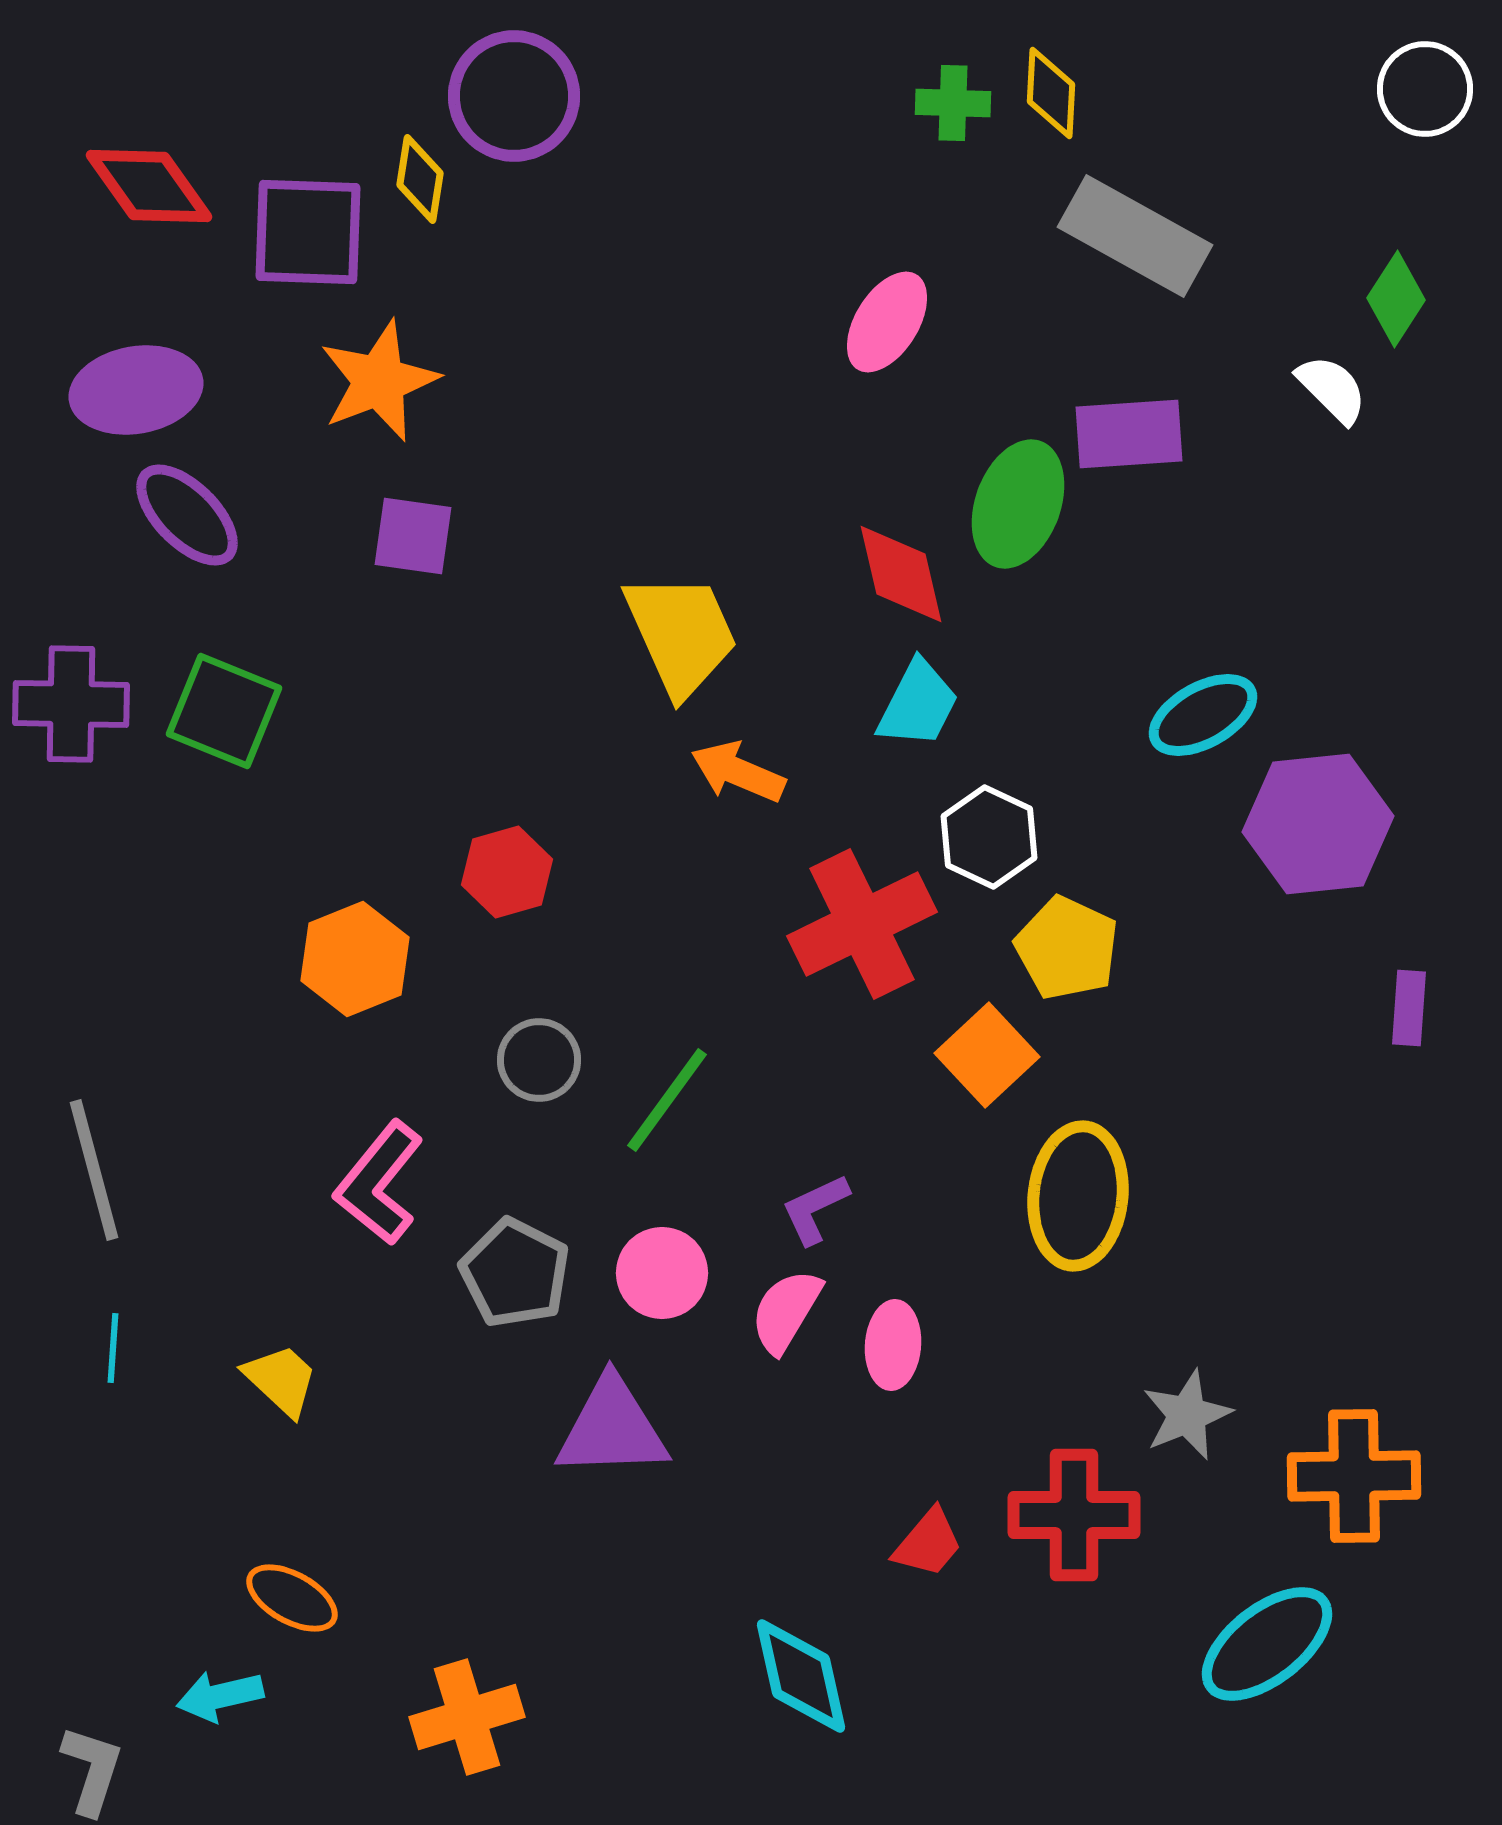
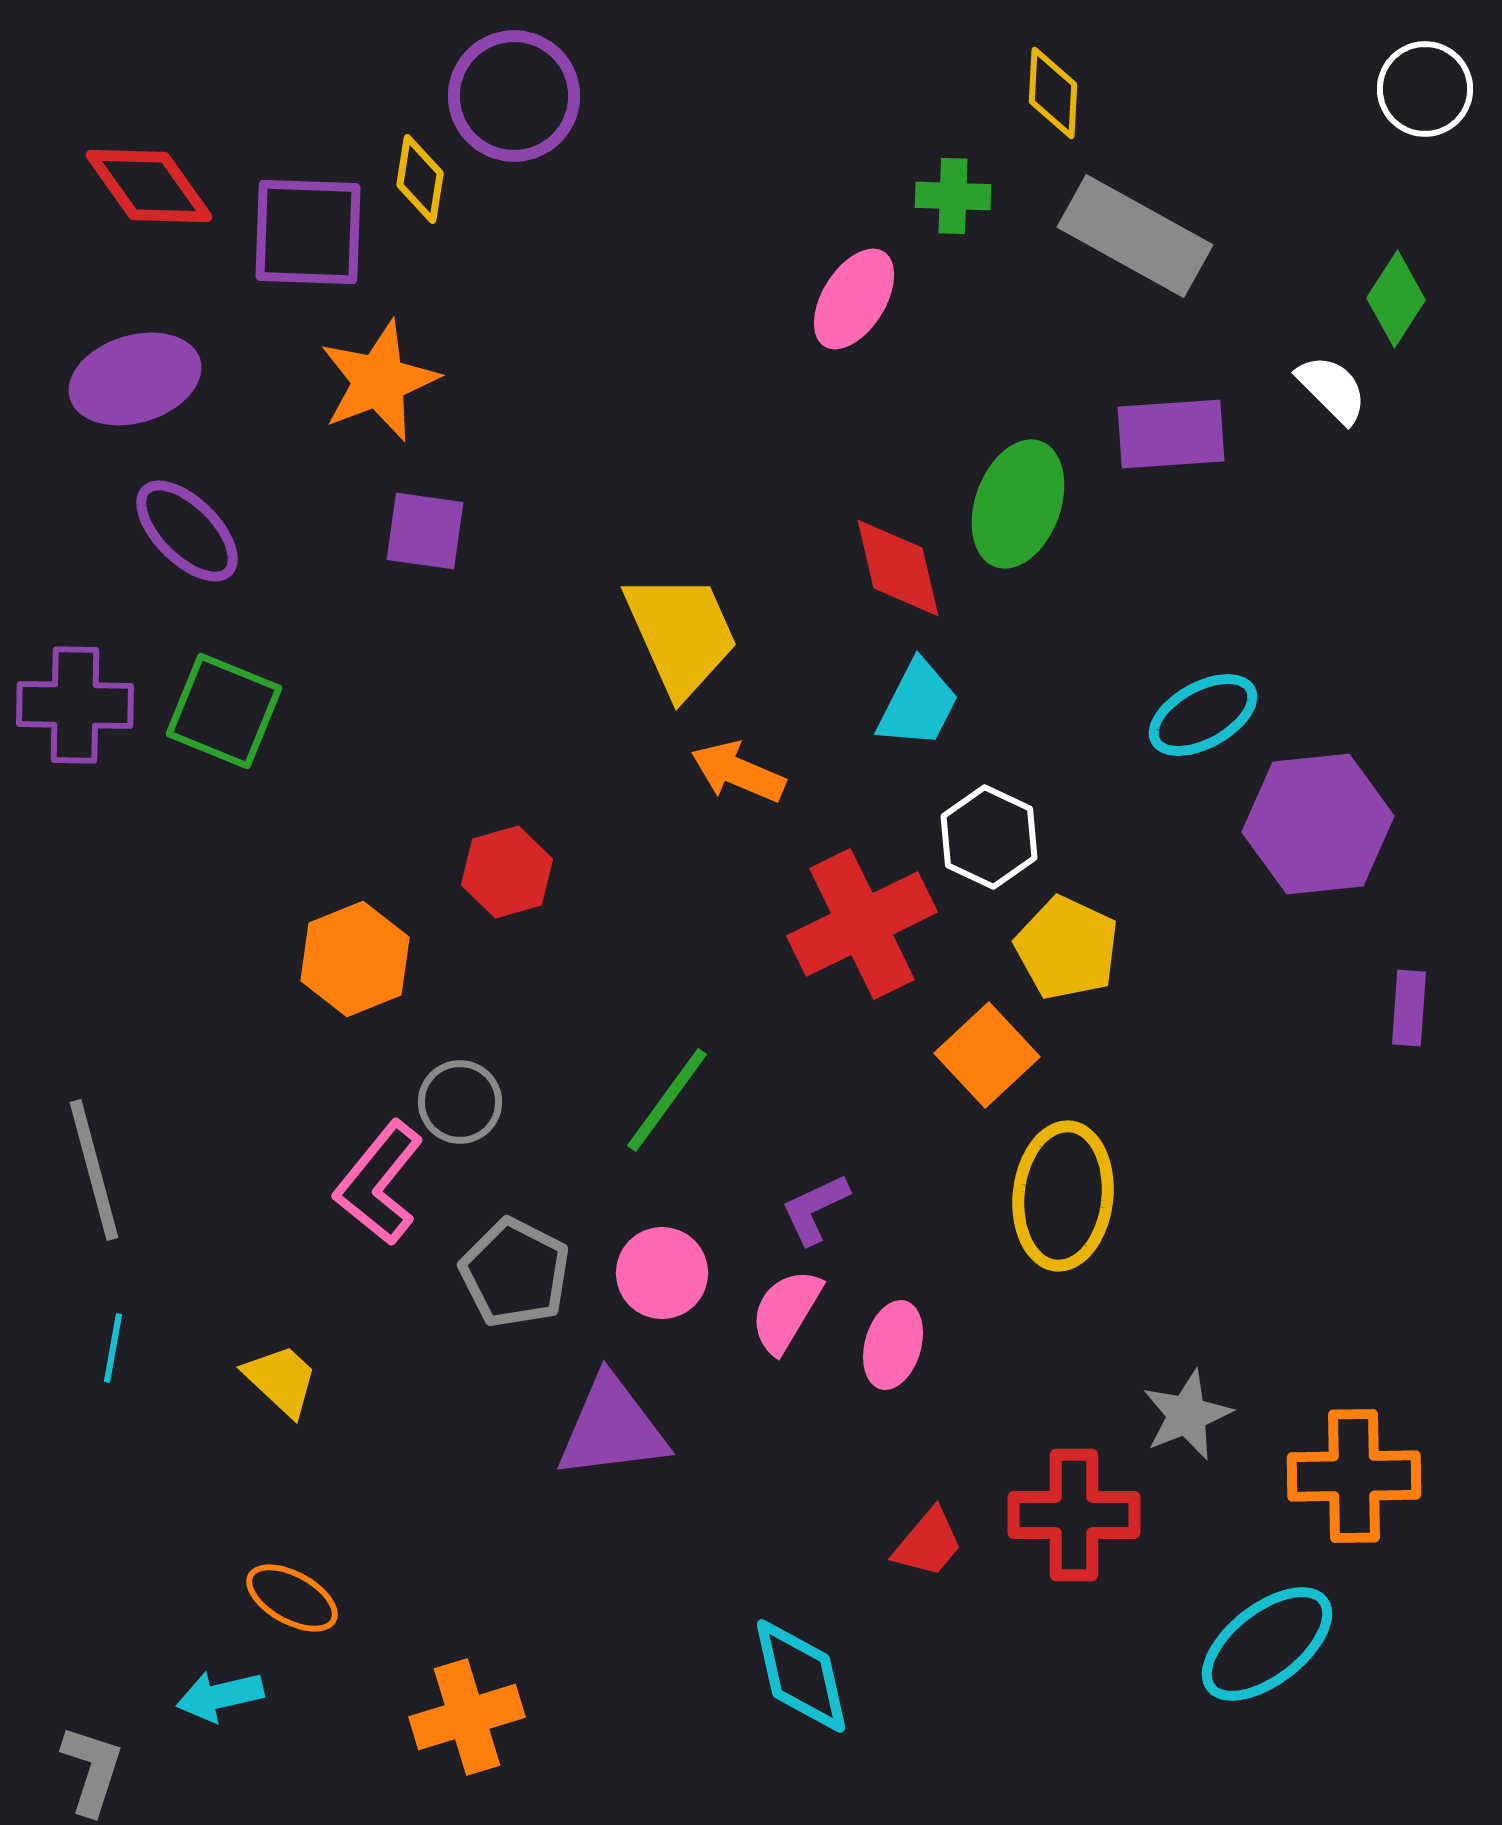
yellow diamond at (1051, 93): moved 2 px right
green cross at (953, 103): moved 93 px down
pink ellipse at (887, 322): moved 33 px left, 23 px up
purple ellipse at (136, 390): moved 1 px left, 11 px up; rotated 7 degrees counterclockwise
purple rectangle at (1129, 434): moved 42 px right
purple ellipse at (187, 515): moved 16 px down
purple square at (413, 536): moved 12 px right, 5 px up
red diamond at (901, 574): moved 3 px left, 6 px up
purple cross at (71, 704): moved 4 px right, 1 px down
gray circle at (539, 1060): moved 79 px left, 42 px down
yellow ellipse at (1078, 1196): moved 15 px left
pink ellipse at (893, 1345): rotated 12 degrees clockwise
cyan line at (113, 1348): rotated 6 degrees clockwise
purple triangle at (612, 1428): rotated 5 degrees counterclockwise
